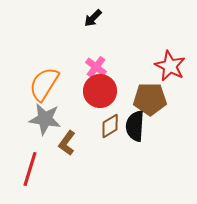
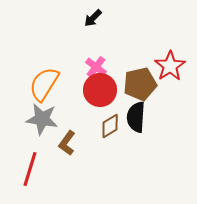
red star: rotated 12 degrees clockwise
red circle: moved 1 px up
brown pentagon: moved 10 px left, 15 px up; rotated 12 degrees counterclockwise
gray star: moved 3 px left
black semicircle: moved 1 px right, 9 px up
